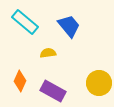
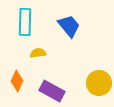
cyan rectangle: rotated 52 degrees clockwise
yellow semicircle: moved 10 px left
orange diamond: moved 3 px left
purple rectangle: moved 1 px left
